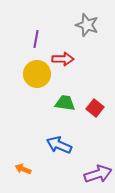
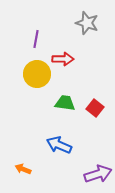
gray star: moved 2 px up
